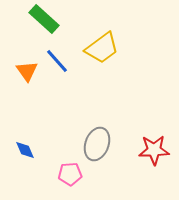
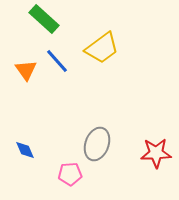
orange triangle: moved 1 px left, 1 px up
red star: moved 2 px right, 3 px down
